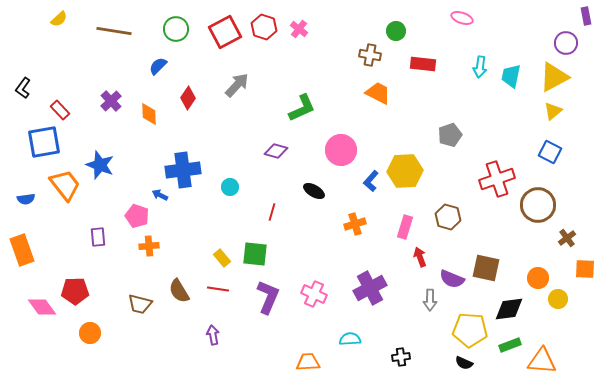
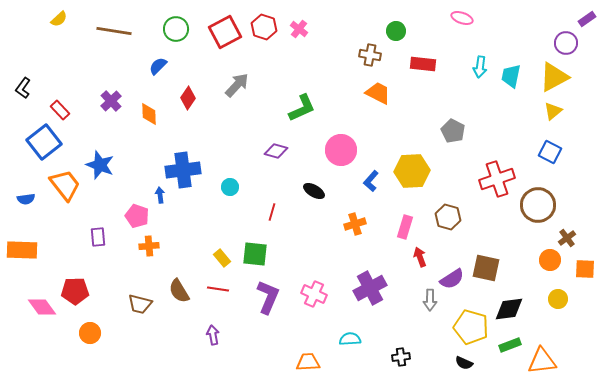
purple rectangle at (586, 16): moved 1 px right, 3 px down; rotated 66 degrees clockwise
gray pentagon at (450, 135): moved 3 px right, 4 px up; rotated 25 degrees counterclockwise
blue square at (44, 142): rotated 28 degrees counterclockwise
yellow hexagon at (405, 171): moved 7 px right
blue arrow at (160, 195): rotated 56 degrees clockwise
orange rectangle at (22, 250): rotated 68 degrees counterclockwise
orange circle at (538, 278): moved 12 px right, 18 px up
purple semicircle at (452, 279): rotated 55 degrees counterclockwise
yellow pentagon at (470, 330): moved 1 px right, 3 px up; rotated 12 degrees clockwise
orange triangle at (542, 361): rotated 12 degrees counterclockwise
